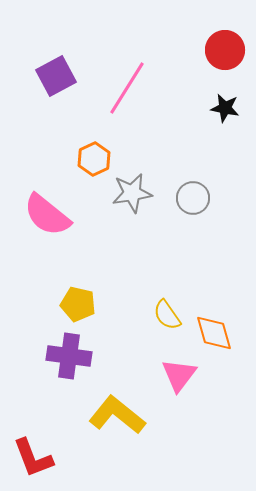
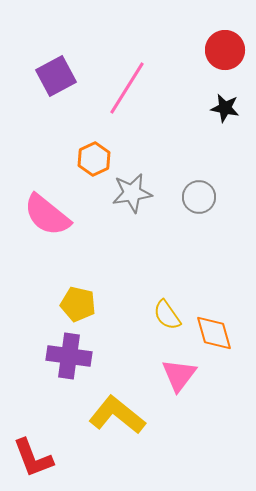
gray circle: moved 6 px right, 1 px up
